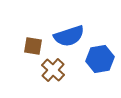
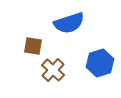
blue semicircle: moved 13 px up
blue hexagon: moved 4 px down; rotated 8 degrees counterclockwise
